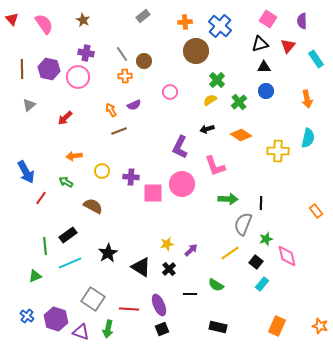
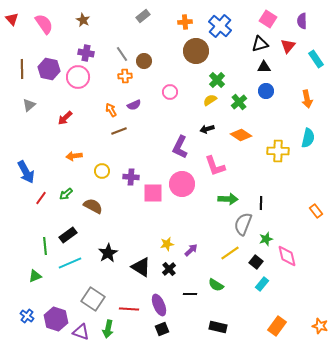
green arrow at (66, 182): moved 12 px down; rotated 72 degrees counterclockwise
orange rectangle at (277, 326): rotated 12 degrees clockwise
